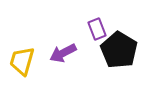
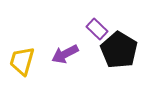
purple rectangle: rotated 25 degrees counterclockwise
purple arrow: moved 2 px right, 1 px down
